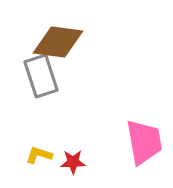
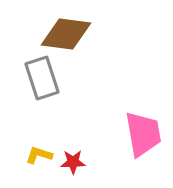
brown diamond: moved 8 px right, 8 px up
gray rectangle: moved 1 px right, 2 px down
pink trapezoid: moved 1 px left, 8 px up
